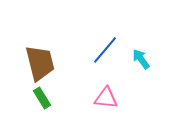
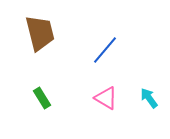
cyan arrow: moved 8 px right, 39 px down
brown trapezoid: moved 30 px up
pink triangle: rotated 25 degrees clockwise
